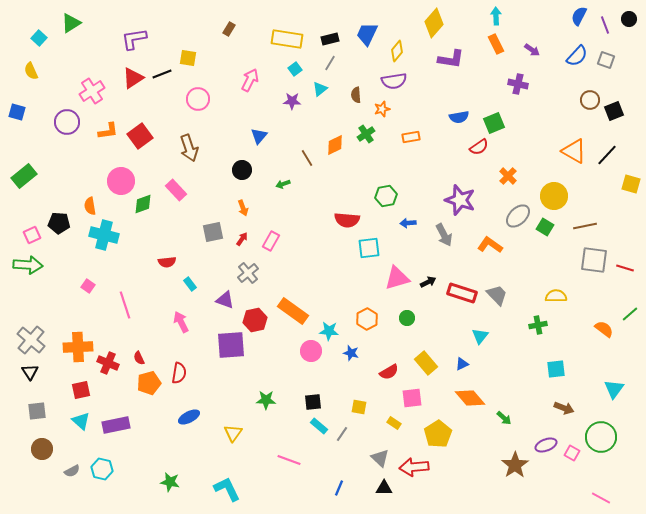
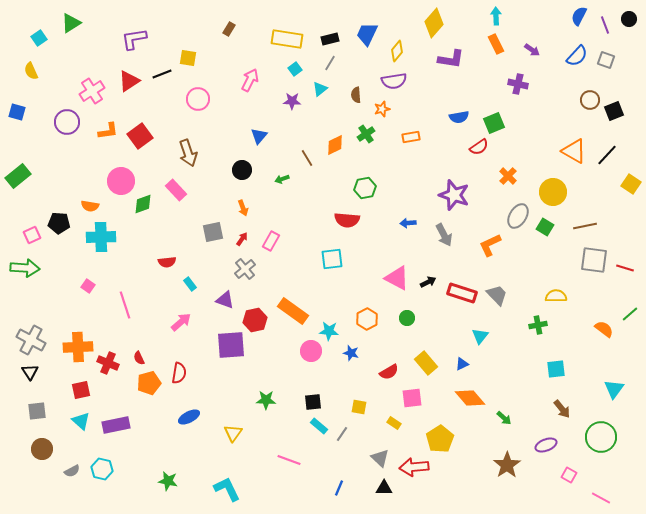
cyan square at (39, 38): rotated 14 degrees clockwise
red triangle at (133, 78): moved 4 px left, 3 px down
brown arrow at (189, 148): moved 1 px left, 5 px down
green rectangle at (24, 176): moved 6 px left
green arrow at (283, 184): moved 1 px left, 5 px up
yellow square at (631, 184): rotated 18 degrees clockwise
green hexagon at (386, 196): moved 21 px left, 8 px up
yellow circle at (554, 196): moved 1 px left, 4 px up
purple star at (460, 200): moved 6 px left, 5 px up
orange semicircle at (90, 206): rotated 72 degrees counterclockwise
gray ellipse at (518, 216): rotated 15 degrees counterclockwise
cyan cross at (104, 235): moved 3 px left, 2 px down; rotated 16 degrees counterclockwise
orange L-shape at (490, 245): rotated 60 degrees counterclockwise
cyan square at (369, 248): moved 37 px left, 11 px down
green arrow at (28, 265): moved 3 px left, 3 px down
gray cross at (248, 273): moved 3 px left, 4 px up
pink triangle at (397, 278): rotated 44 degrees clockwise
pink arrow at (181, 322): rotated 75 degrees clockwise
gray cross at (31, 340): rotated 12 degrees counterclockwise
brown arrow at (564, 408): moved 2 px left, 1 px down; rotated 30 degrees clockwise
yellow pentagon at (438, 434): moved 2 px right, 5 px down
pink square at (572, 453): moved 3 px left, 22 px down
brown star at (515, 465): moved 8 px left
green star at (170, 482): moved 2 px left, 1 px up
